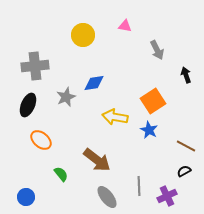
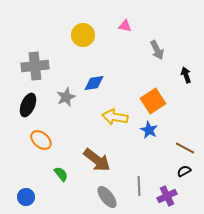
brown line: moved 1 px left, 2 px down
